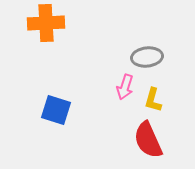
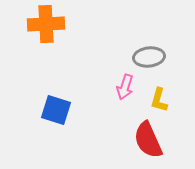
orange cross: moved 1 px down
gray ellipse: moved 2 px right
yellow L-shape: moved 6 px right
